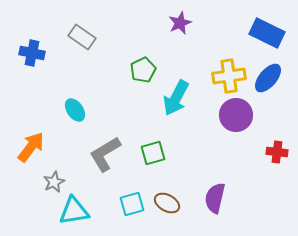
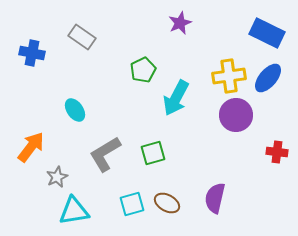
gray star: moved 3 px right, 5 px up
